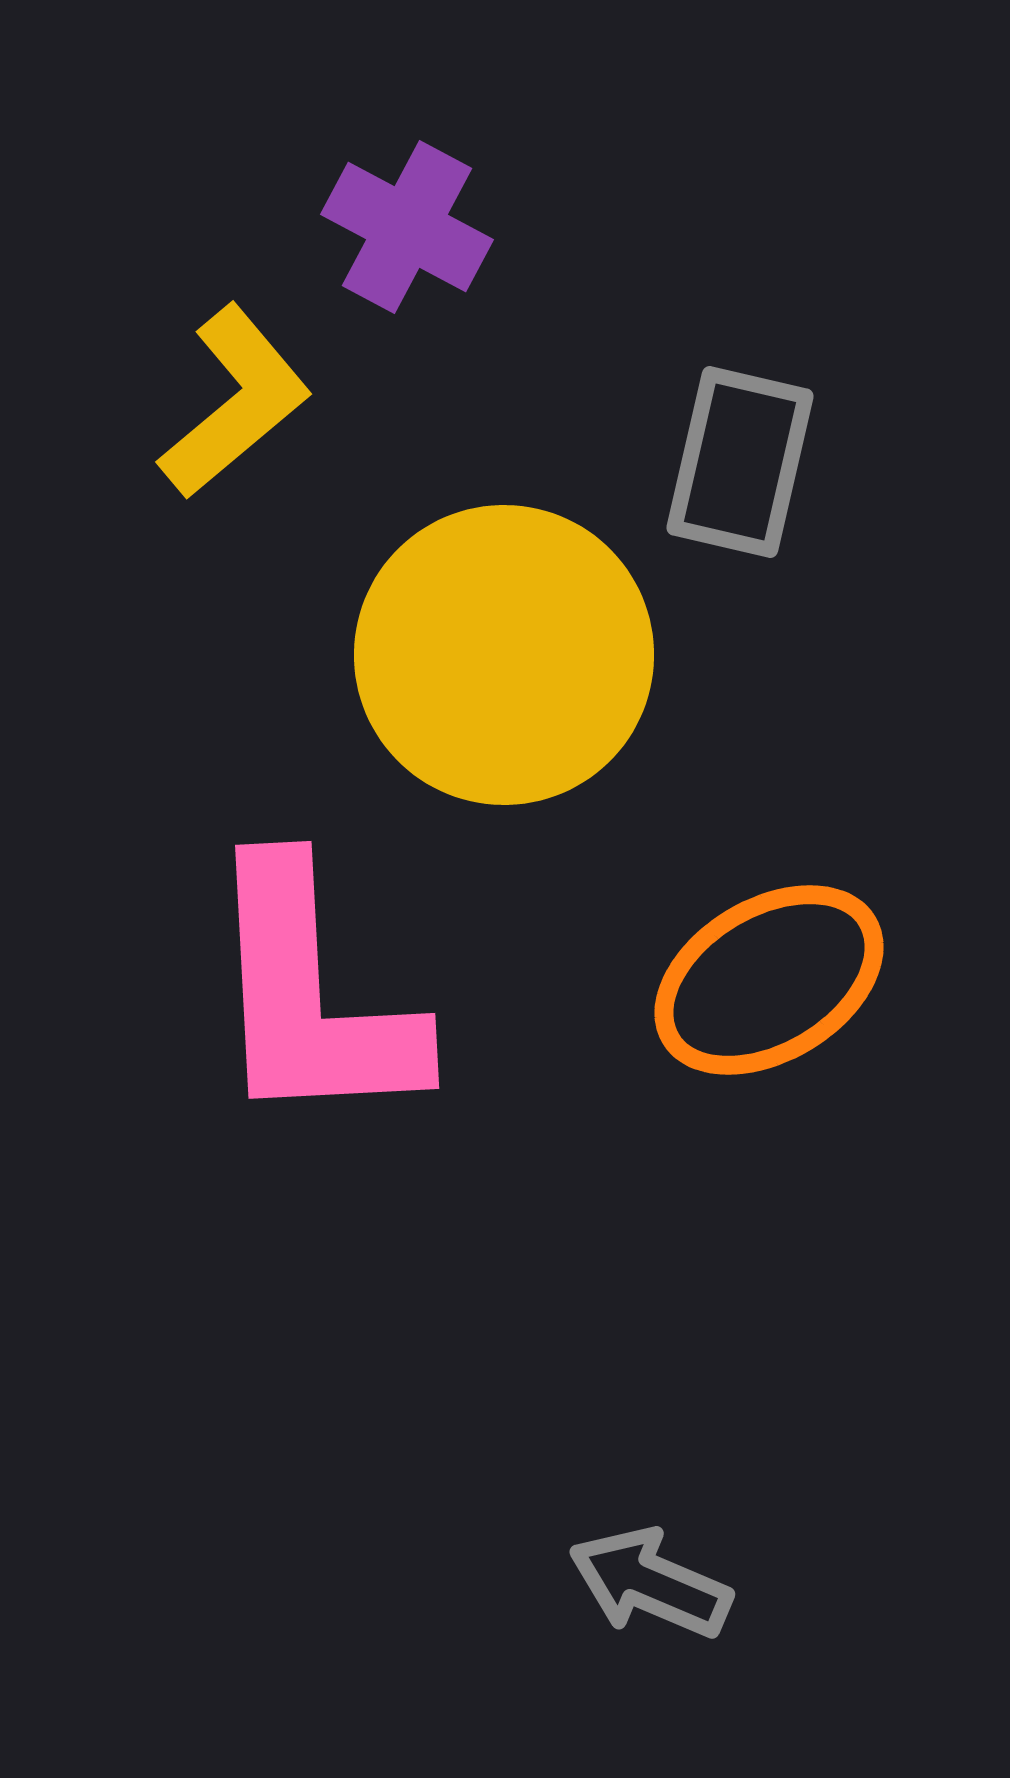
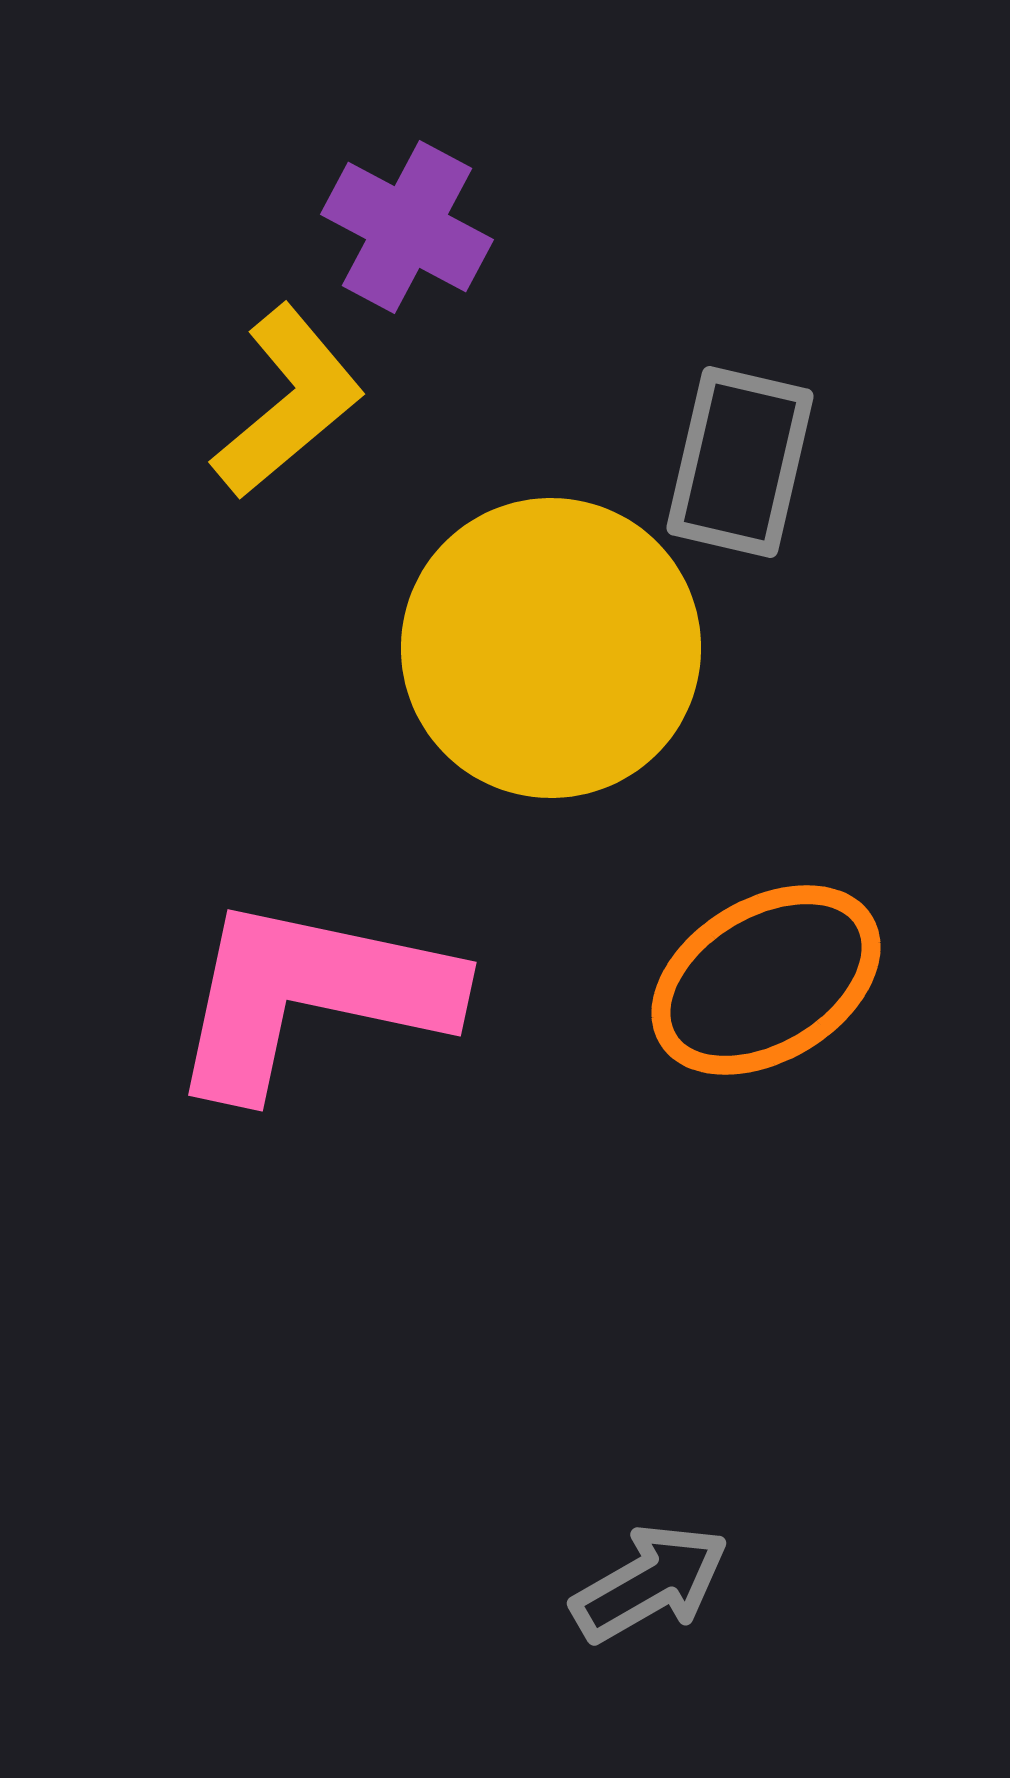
yellow L-shape: moved 53 px right
yellow circle: moved 47 px right, 7 px up
orange ellipse: moved 3 px left
pink L-shape: rotated 105 degrees clockwise
gray arrow: rotated 127 degrees clockwise
